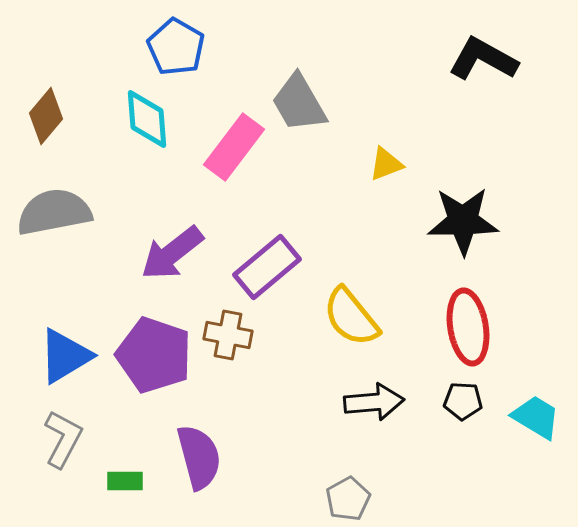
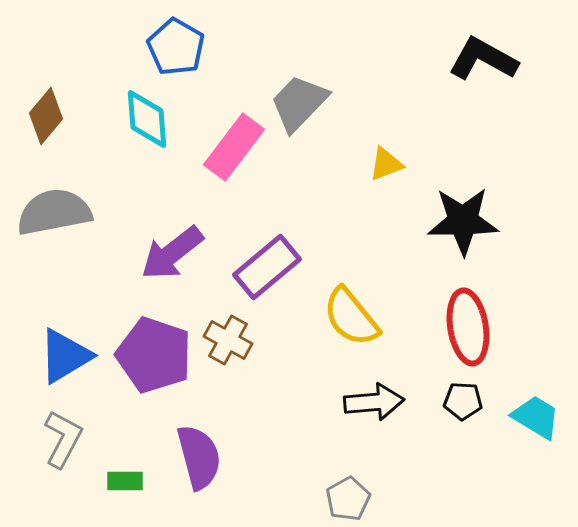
gray trapezoid: rotated 74 degrees clockwise
brown cross: moved 5 px down; rotated 18 degrees clockwise
